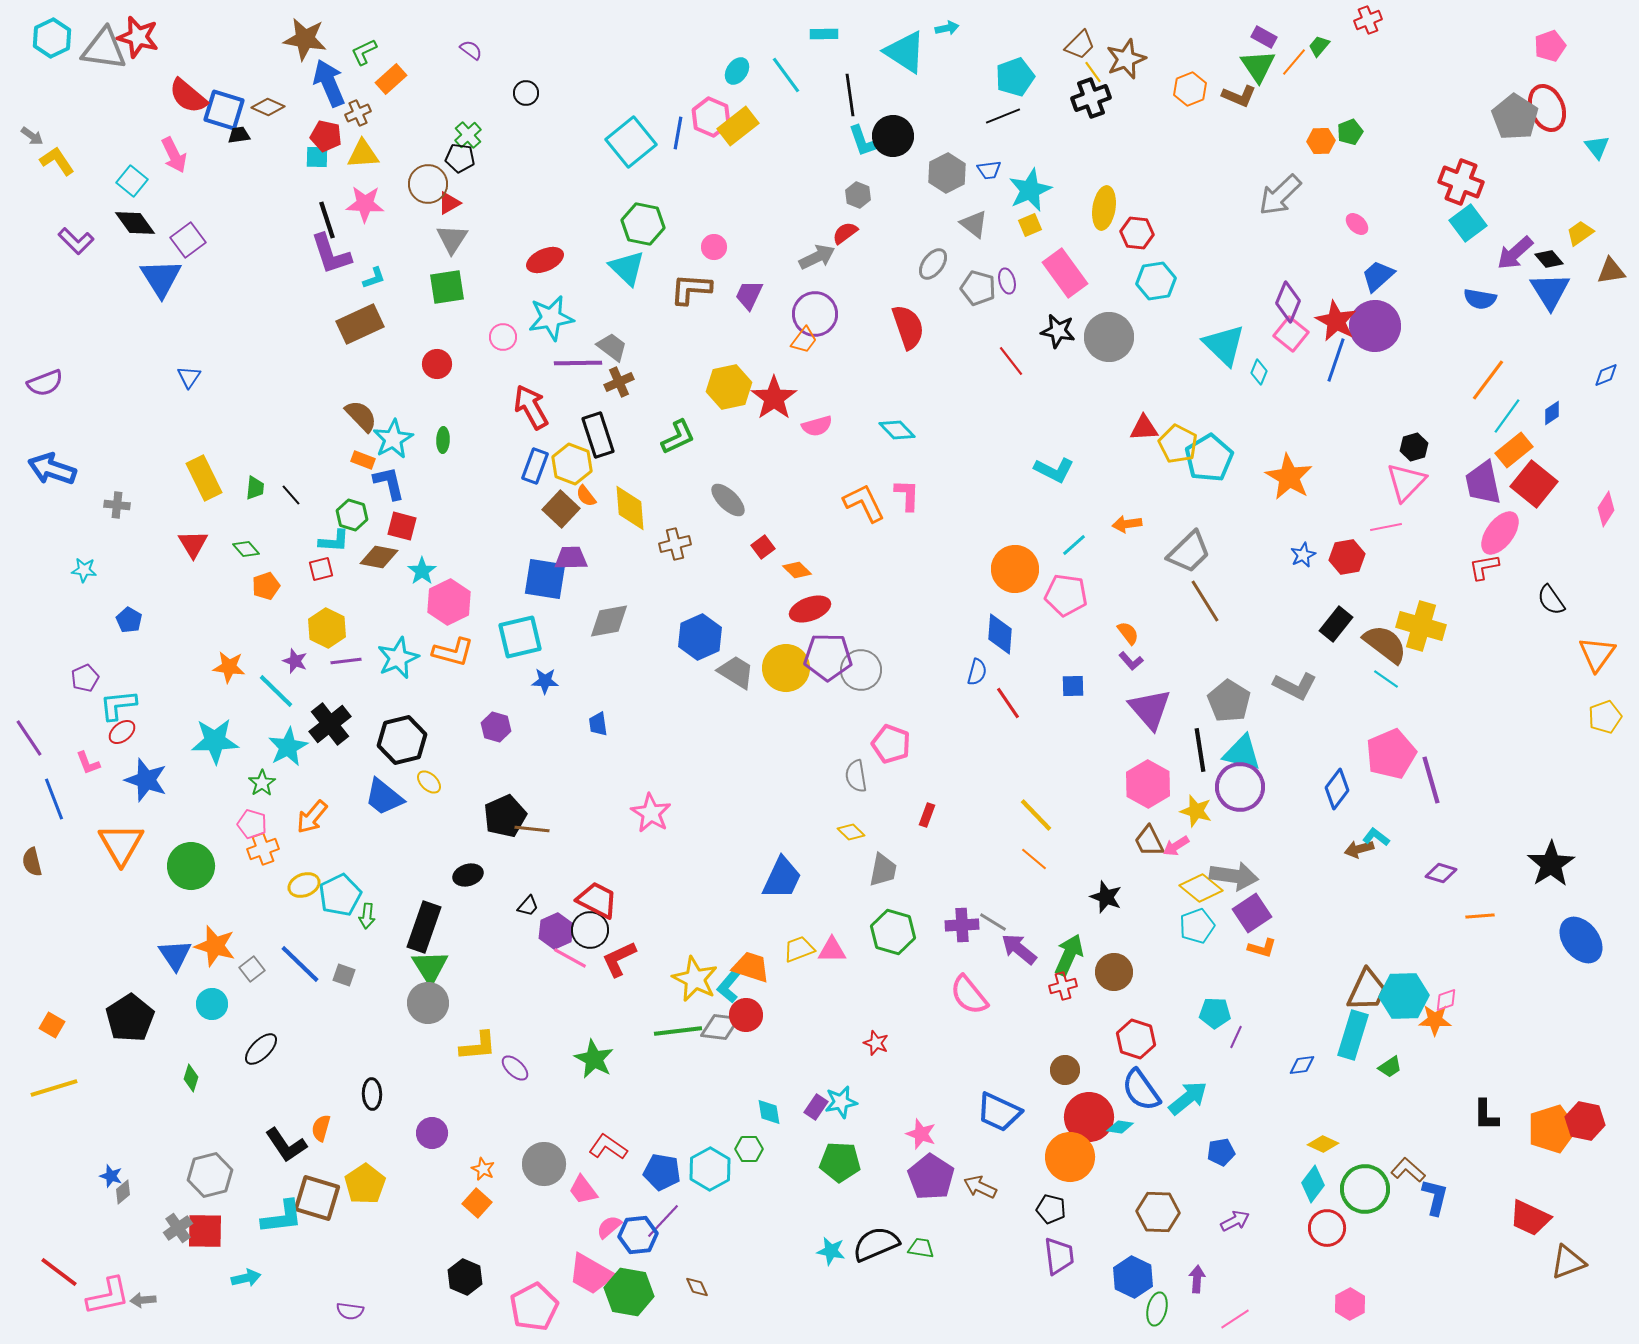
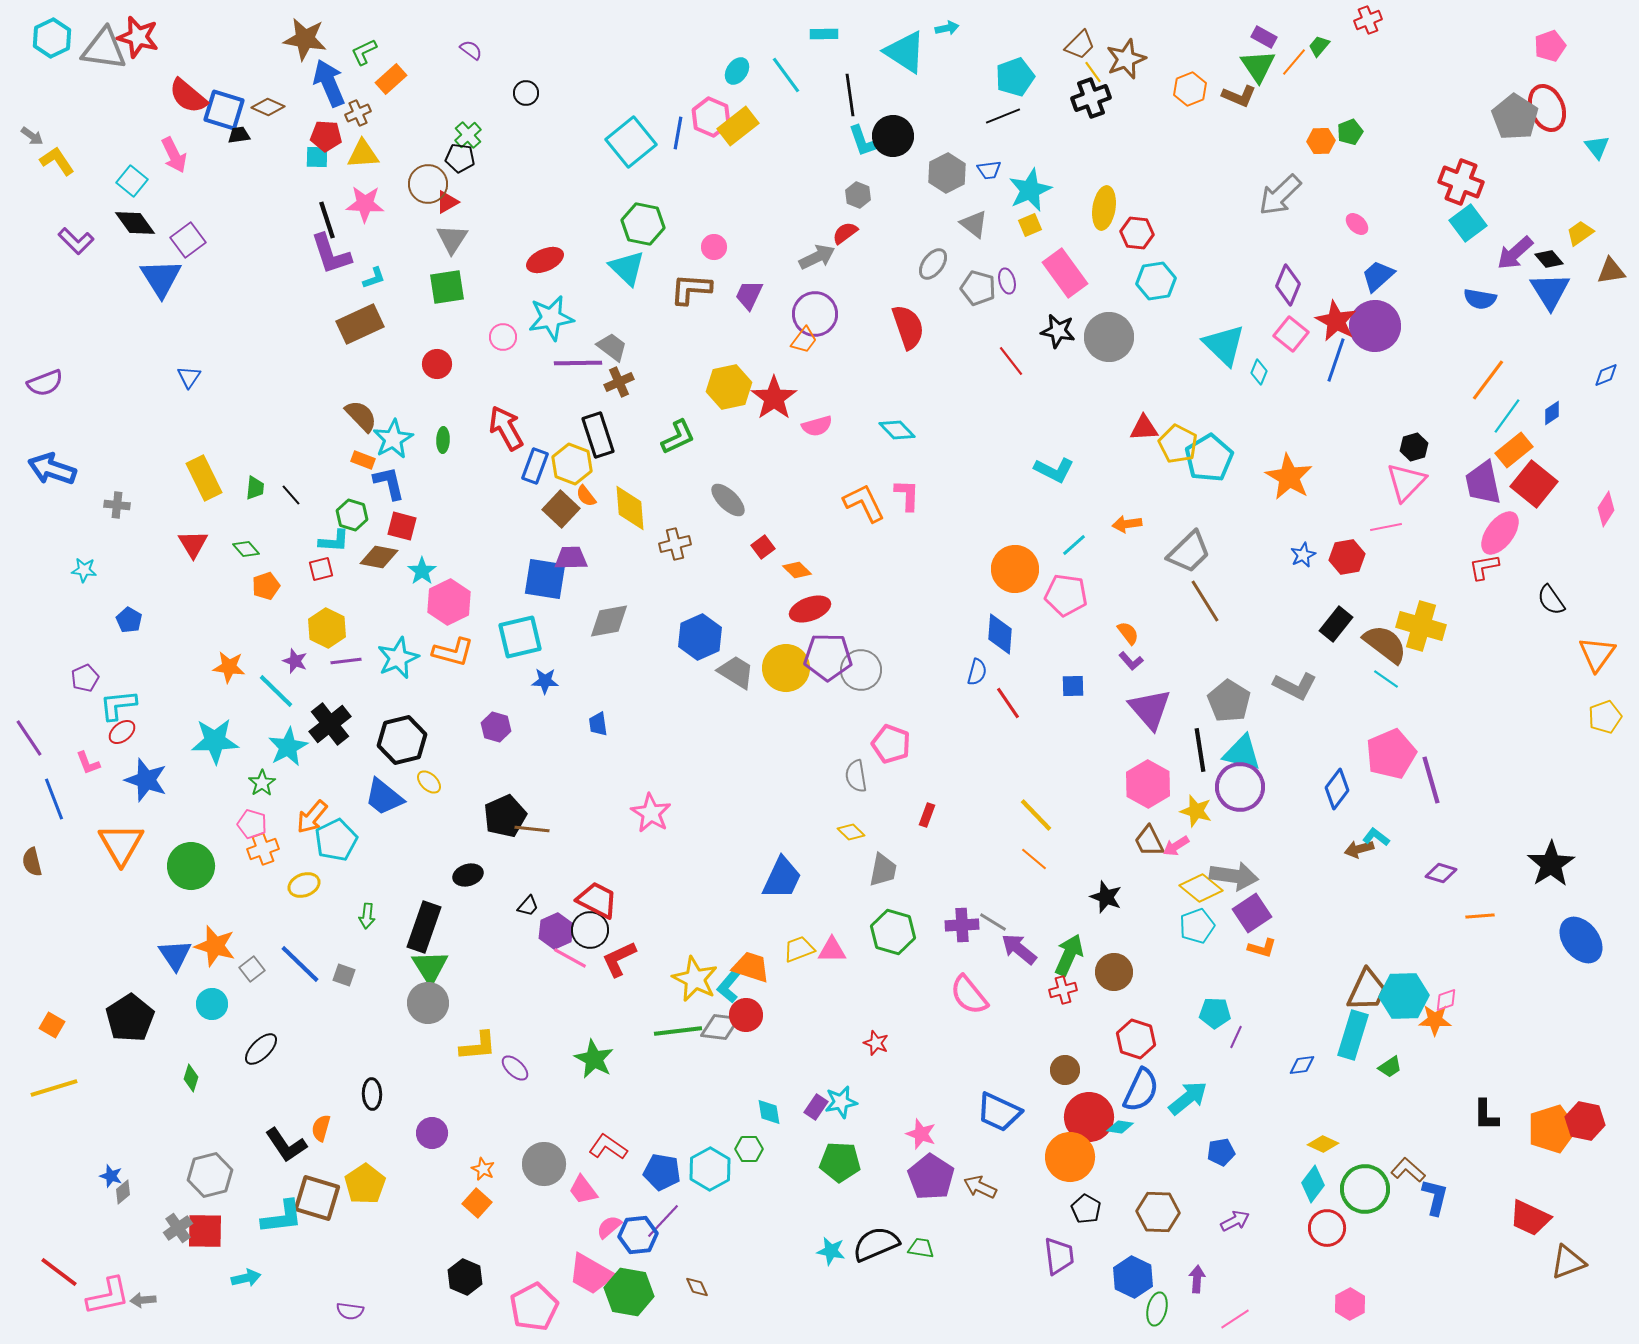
red pentagon at (326, 136): rotated 8 degrees counterclockwise
red triangle at (449, 203): moved 2 px left, 1 px up
purple diamond at (1288, 302): moved 17 px up
red arrow at (531, 407): moved 25 px left, 21 px down
cyan pentagon at (340, 895): moved 4 px left, 55 px up
red cross at (1063, 986): moved 4 px down
blue semicircle at (1141, 1090): rotated 120 degrees counterclockwise
black pentagon at (1051, 1209): moved 35 px right; rotated 16 degrees clockwise
